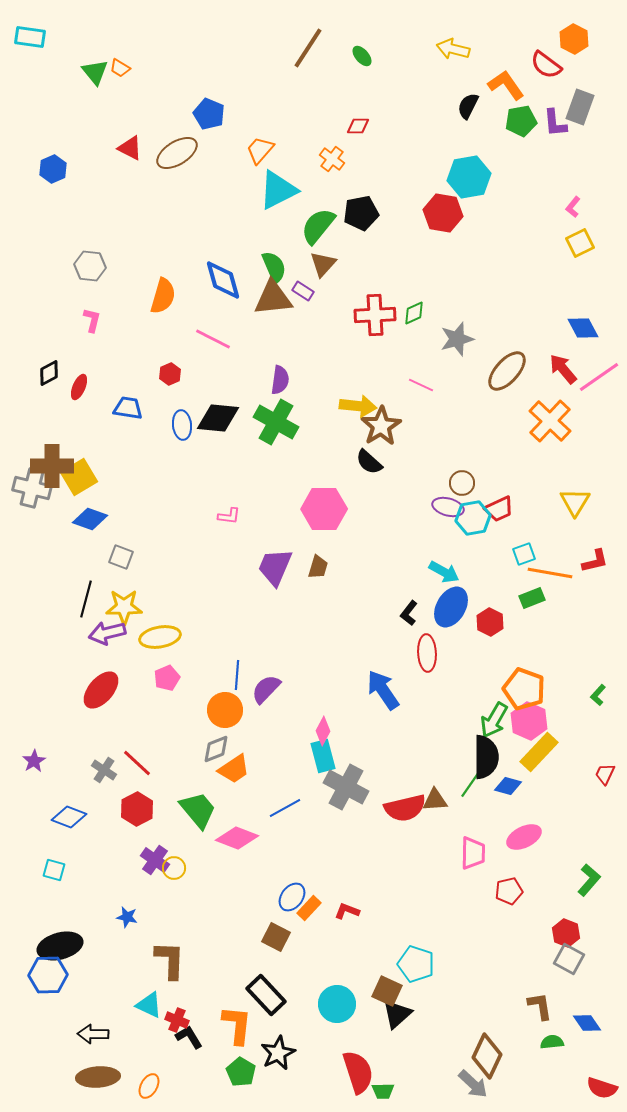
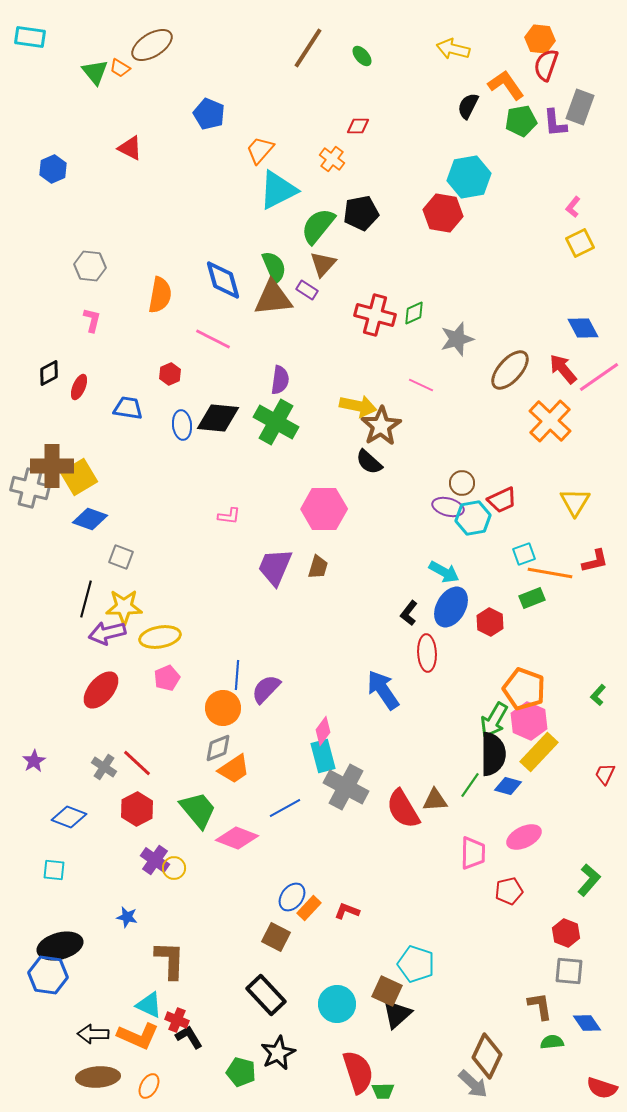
orange hexagon at (574, 39): moved 34 px left; rotated 20 degrees counterclockwise
red semicircle at (546, 65): rotated 72 degrees clockwise
brown ellipse at (177, 153): moved 25 px left, 108 px up
purple rectangle at (303, 291): moved 4 px right, 1 px up
orange semicircle at (163, 296): moved 3 px left, 1 px up; rotated 6 degrees counterclockwise
red cross at (375, 315): rotated 18 degrees clockwise
brown ellipse at (507, 371): moved 3 px right, 1 px up
yellow arrow at (358, 406): rotated 6 degrees clockwise
gray cross at (32, 488): moved 2 px left
red trapezoid at (499, 509): moved 3 px right, 9 px up
orange circle at (225, 710): moved 2 px left, 2 px up
pink diamond at (323, 731): rotated 8 degrees clockwise
gray diamond at (216, 749): moved 2 px right, 1 px up
black semicircle at (486, 757): moved 7 px right, 3 px up
gray cross at (104, 770): moved 3 px up
red semicircle at (405, 808): moved 2 px left, 1 px down; rotated 72 degrees clockwise
cyan square at (54, 870): rotated 10 degrees counterclockwise
gray square at (569, 959): moved 12 px down; rotated 24 degrees counterclockwise
blue hexagon at (48, 975): rotated 9 degrees clockwise
orange L-shape at (237, 1025): moved 99 px left, 11 px down; rotated 108 degrees clockwise
green pentagon at (241, 1072): rotated 16 degrees counterclockwise
